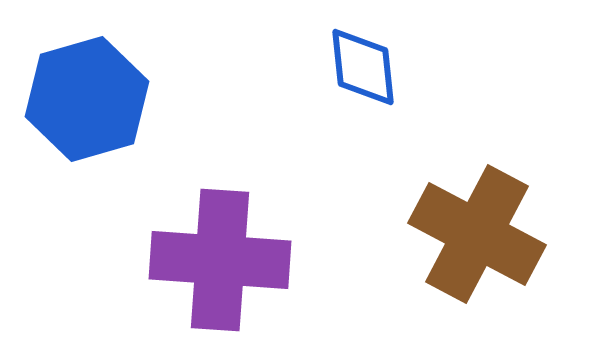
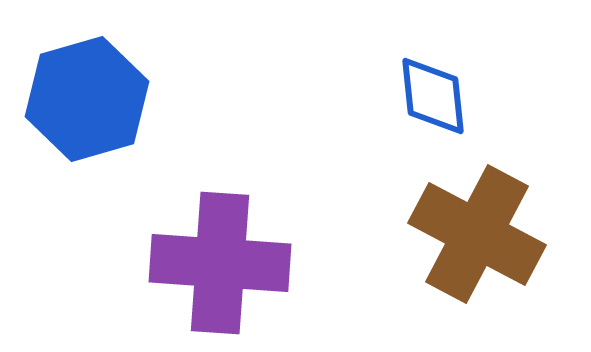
blue diamond: moved 70 px right, 29 px down
purple cross: moved 3 px down
